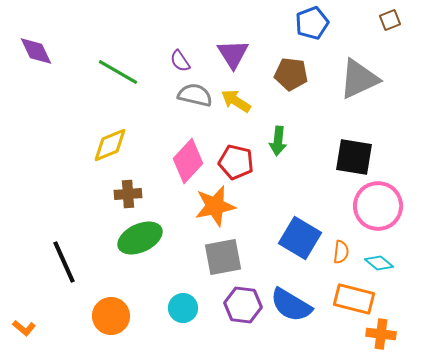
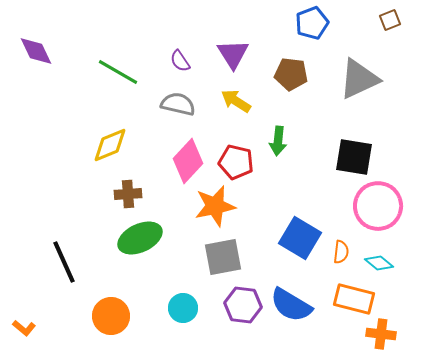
gray semicircle: moved 17 px left, 9 px down
